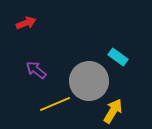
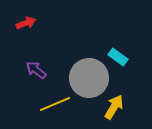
gray circle: moved 3 px up
yellow arrow: moved 1 px right, 4 px up
